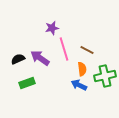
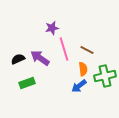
orange semicircle: moved 1 px right
blue arrow: moved 1 px down; rotated 63 degrees counterclockwise
